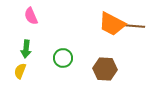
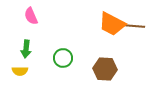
yellow semicircle: rotated 112 degrees counterclockwise
